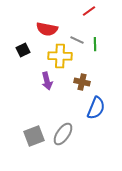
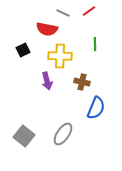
gray line: moved 14 px left, 27 px up
gray square: moved 10 px left; rotated 30 degrees counterclockwise
